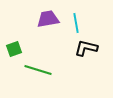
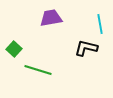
purple trapezoid: moved 3 px right, 1 px up
cyan line: moved 24 px right, 1 px down
green square: rotated 28 degrees counterclockwise
